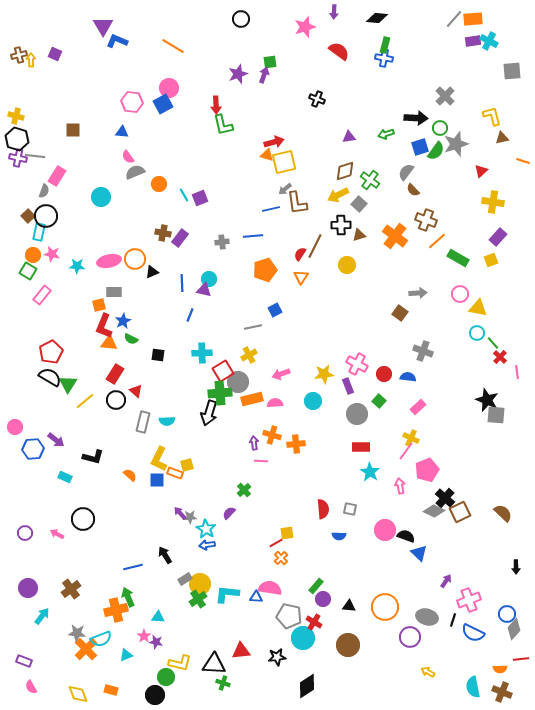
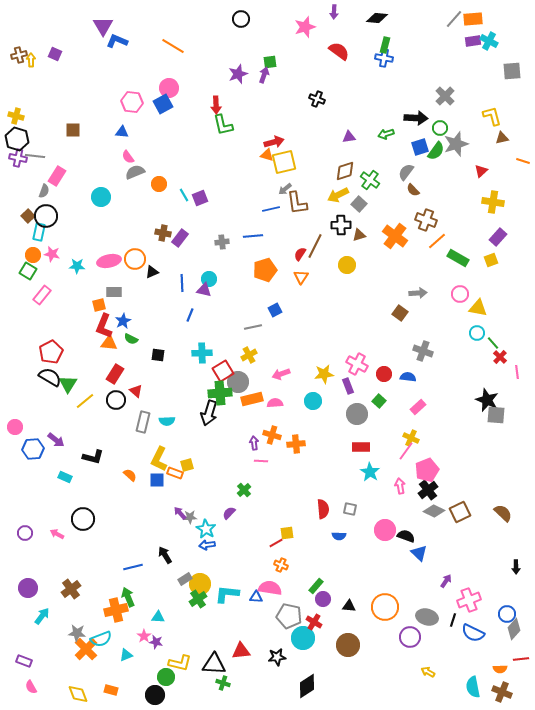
black cross at (445, 498): moved 17 px left, 8 px up; rotated 12 degrees clockwise
orange cross at (281, 558): moved 7 px down; rotated 24 degrees counterclockwise
